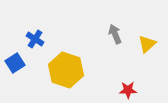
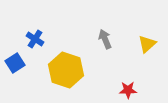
gray arrow: moved 10 px left, 5 px down
